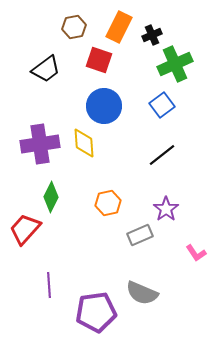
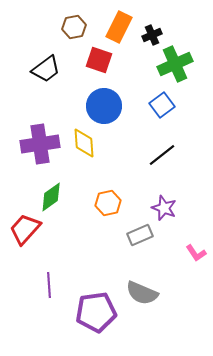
green diamond: rotated 28 degrees clockwise
purple star: moved 2 px left, 1 px up; rotated 15 degrees counterclockwise
